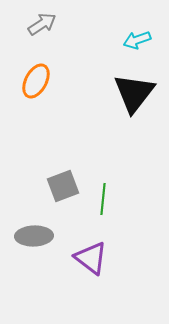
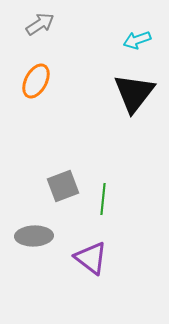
gray arrow: moved 2 px left
